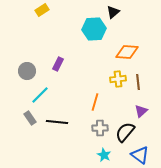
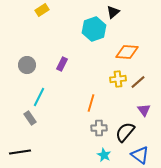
cyan hexagon: rotated 15 degrees counterclockwise
purple rectangle: moved 4 px right
gray circle: moved 6 px up
brown line: rotated 56 degrees clockwise
cyan line: moved 1 px left, 2 px down; rotated 18 degrees counterclockwise
orange line: moved 4 px left, 1 px down
purple triangle: moved 3 px right, 1 px up; rotated 24 degrees counterclockwise
black line: moved 37 px left, 30 px down; rotated 15 degrees counterclockwise
gray cross: moved 1 px left
